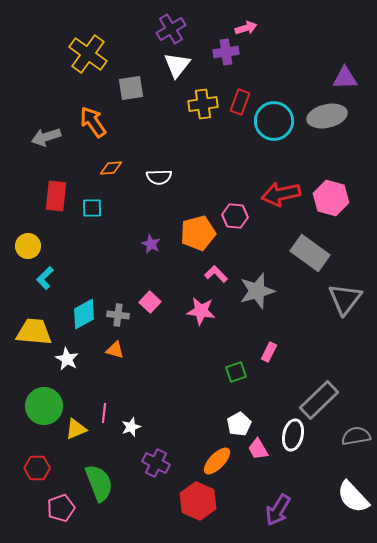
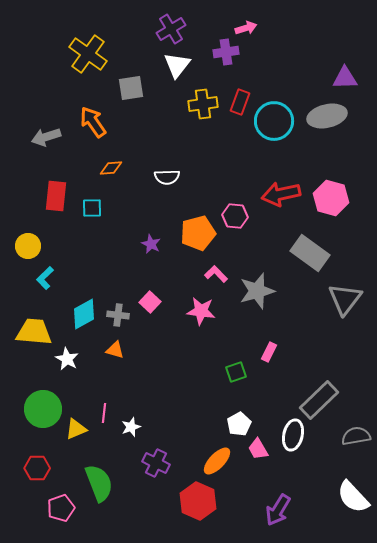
white semicircle at (159, 177): moved 8 px right
green circle at (44, 406): moved 1 px left, 3 px down
